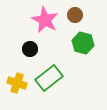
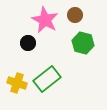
black circle: moved 2 px left, 6 px up
green rectangle: moved 2 px left, 1 px down
